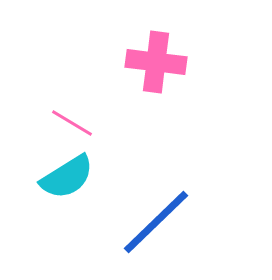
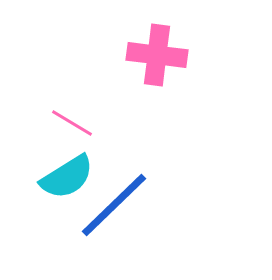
pink cross: moved 1 px right, 7 px up
blue line: moved 42 px left, 17 px up
